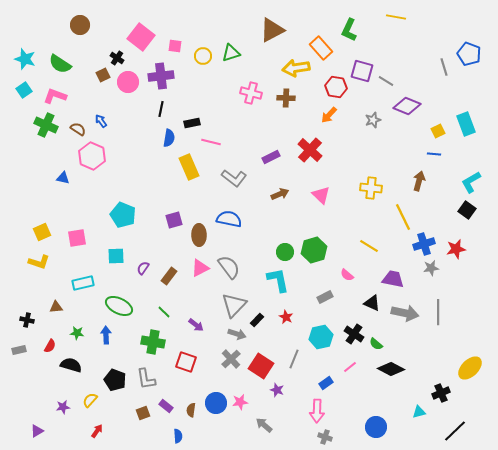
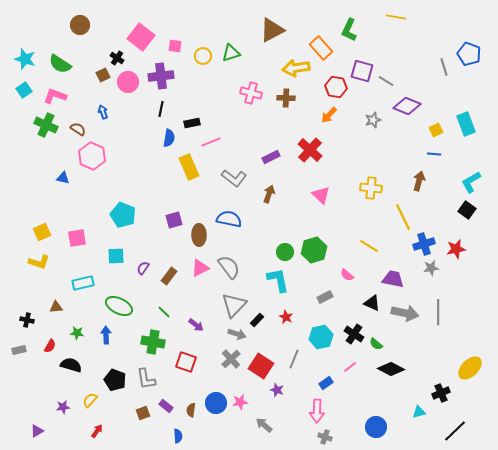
blue arrow at (101, 121): moved 2 px right, 9 px up; rotated 16 degrees clockwise
yellow square at (438, 131): moved 2 px left, 1 px up
pink line at (211, 142): rotated 36 degrees counterclockwise
brown arrow at (280, 194): moved 11 px left; rotated 48 degrees counterclockwise
